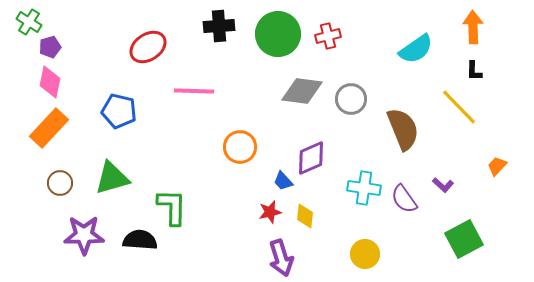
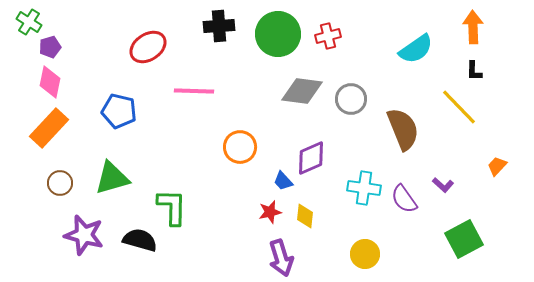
purple star: rotated 15 degrees clockwise
black semicircle: rotated 12 degrees clockwise
